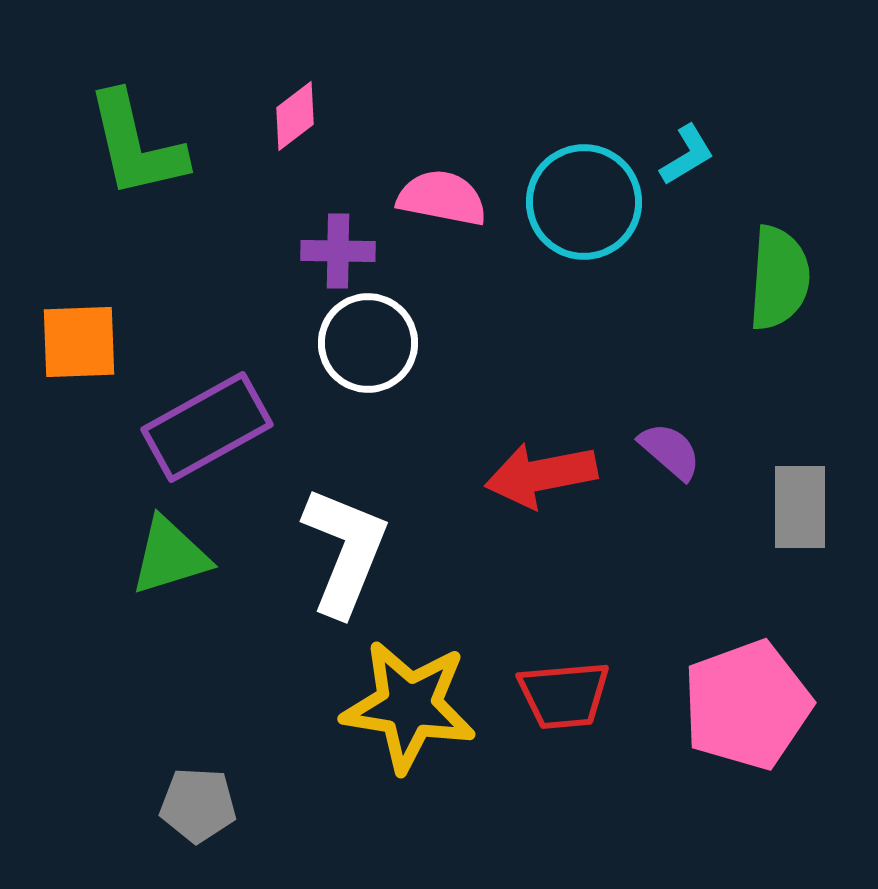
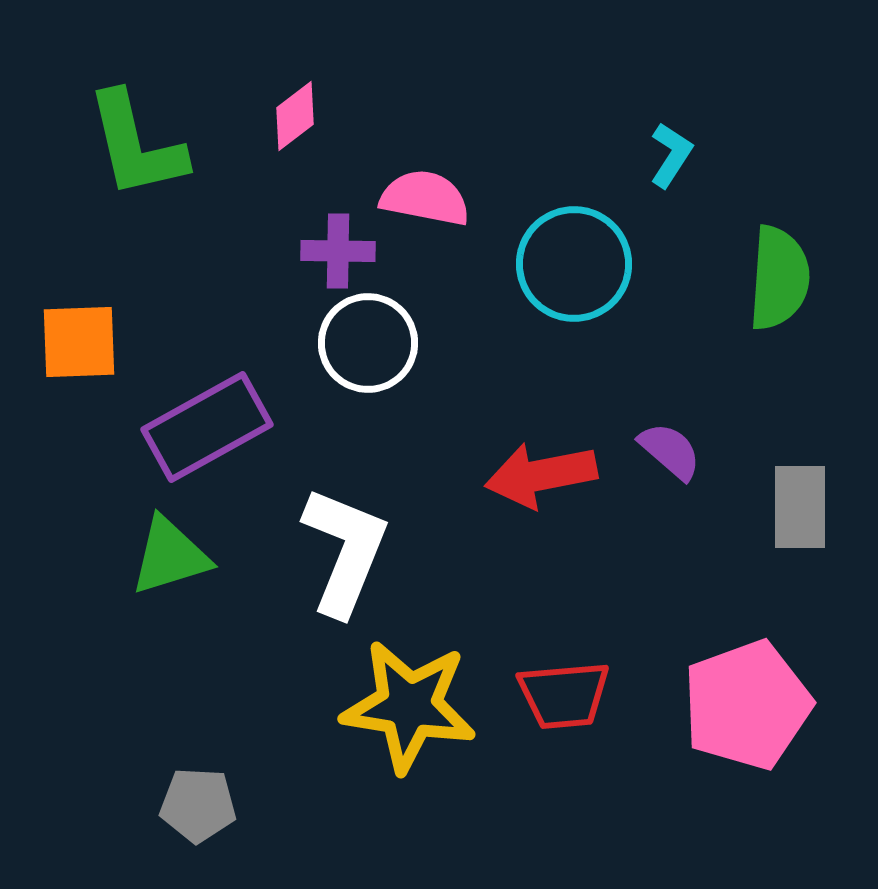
cyan L-shape: moved 16 px left; rotated 26 degrees counterclockwise
pink semicircle: moved 17 px left
cyan circle: moved 10 px left, 62 px down
